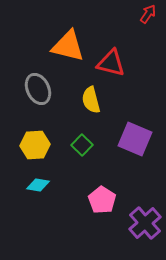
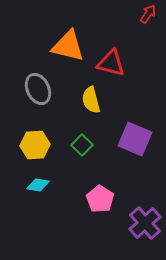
pink pentagon: moved 2 px left, 1 px up
